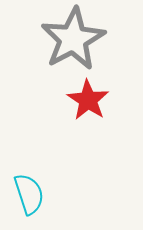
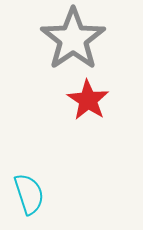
gray star: rotated 6 degrees counterclockwise
